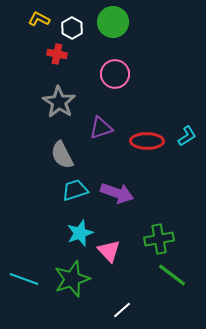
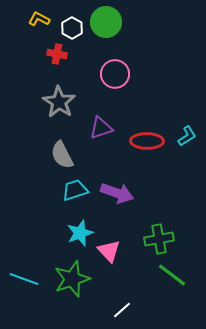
green circle: moved 7 px left
